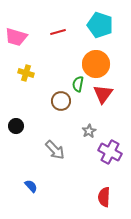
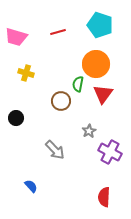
black circle: moved 8 px up
